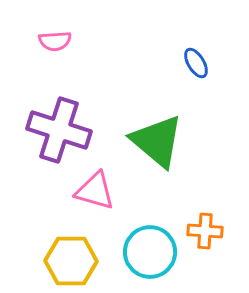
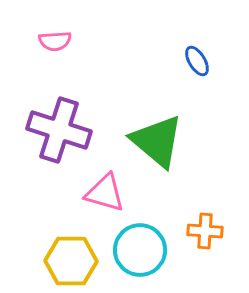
blue ellipse: moved 1 px right, 2 px up
pink triangle: moved 10 px right, 2 px down
cyan circle: moved 10 px left, 2 px up
